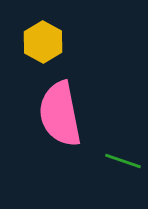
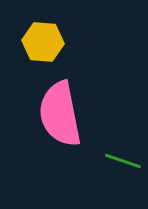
yellow hexagon: rotated 24 degrees counterclockwise
